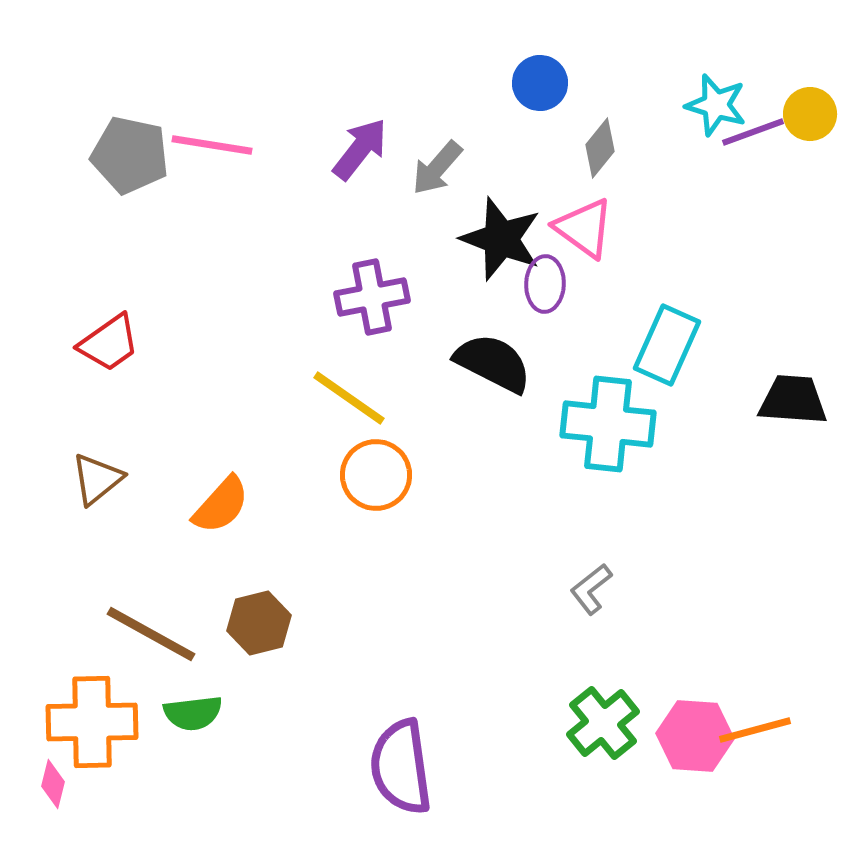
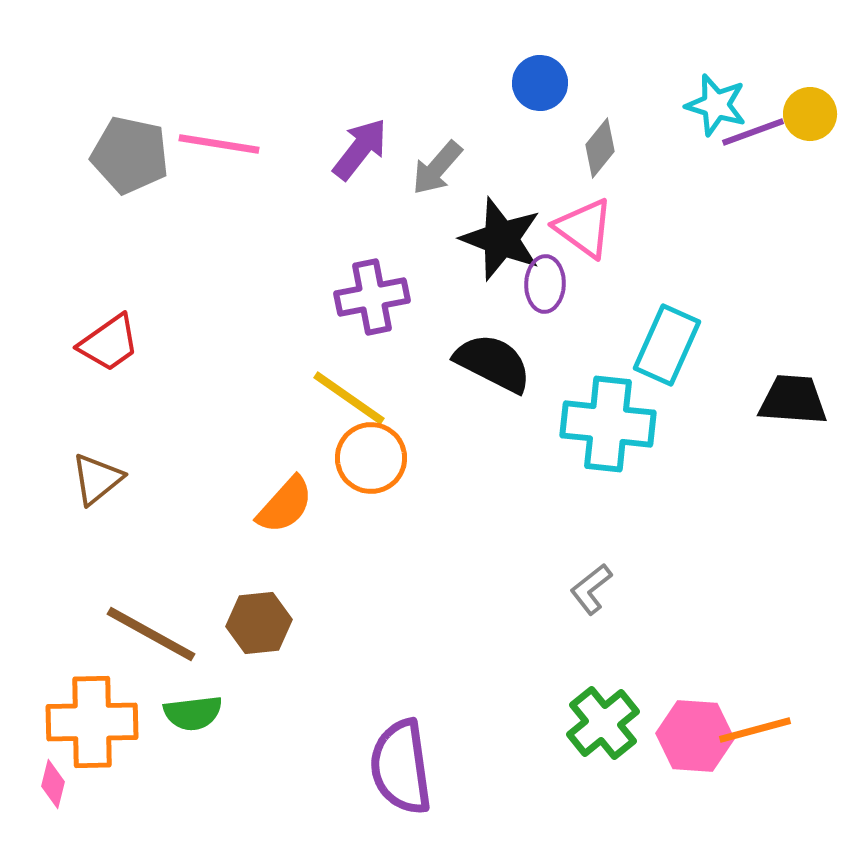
pink line: moved 7 px right, 1 px up
orange circle: moved 5 px left, 17 px up
orange semicircle: moved 64 px right
brown hexagon: rotated 8 degrees clockwise
